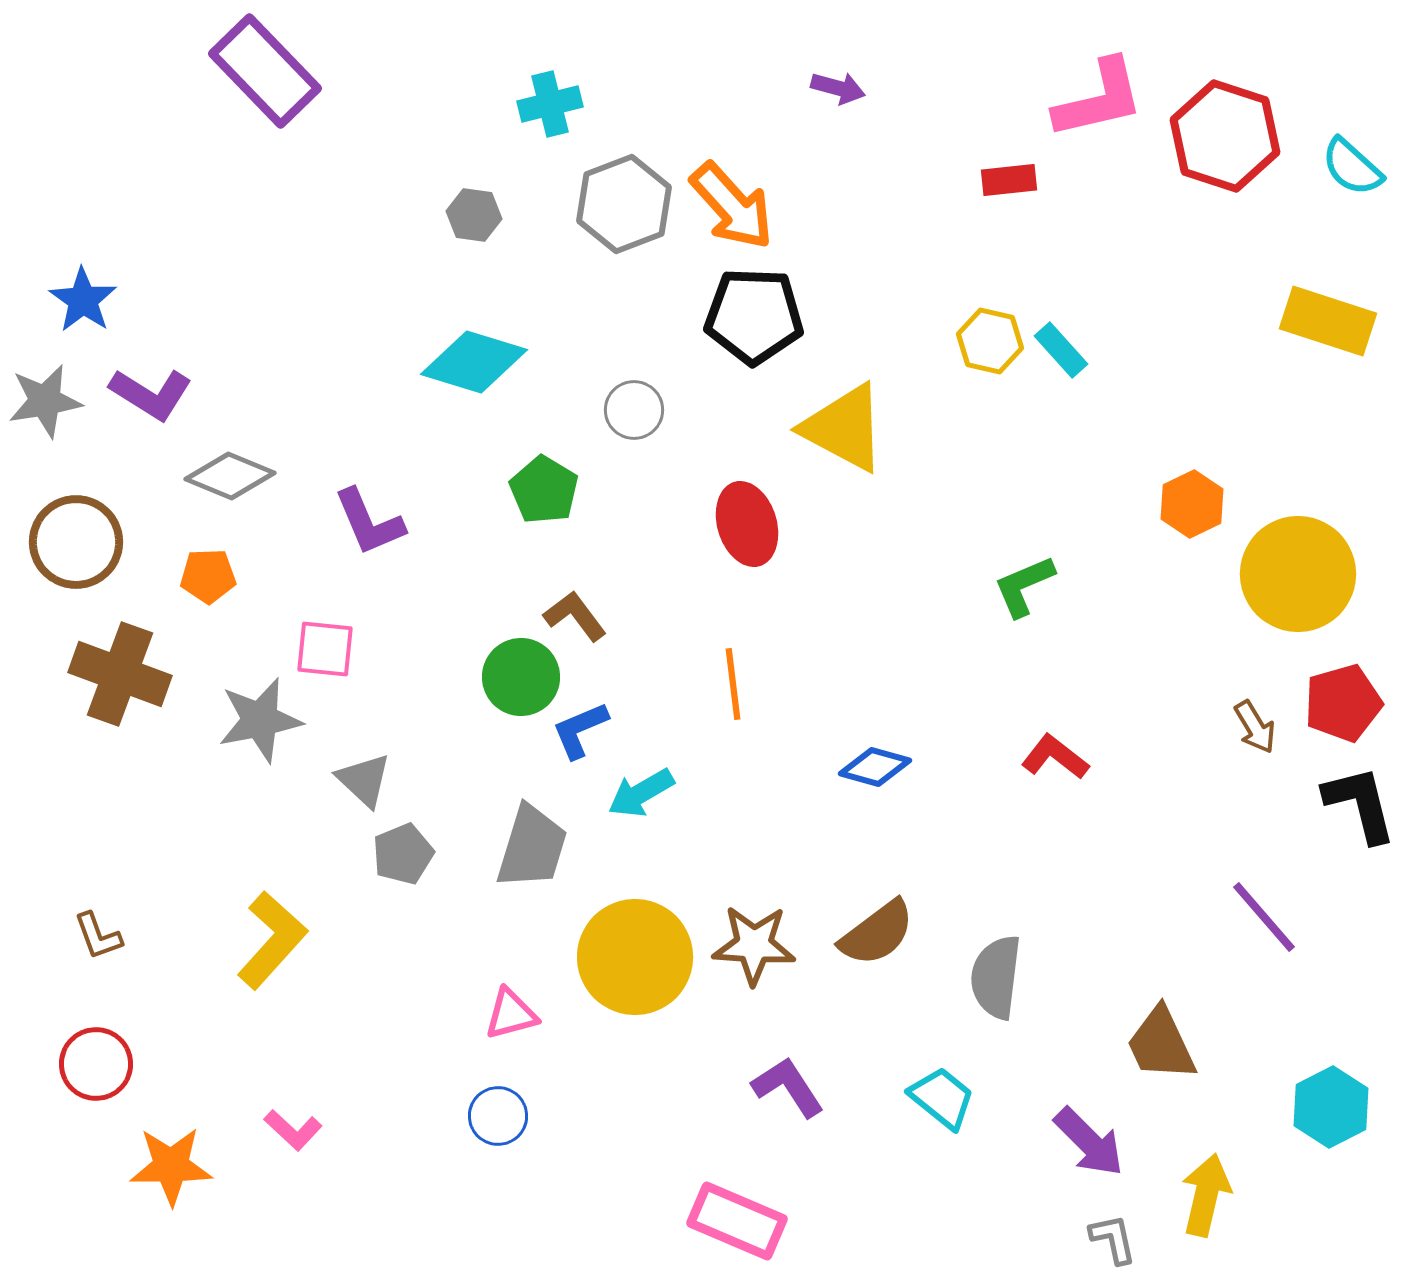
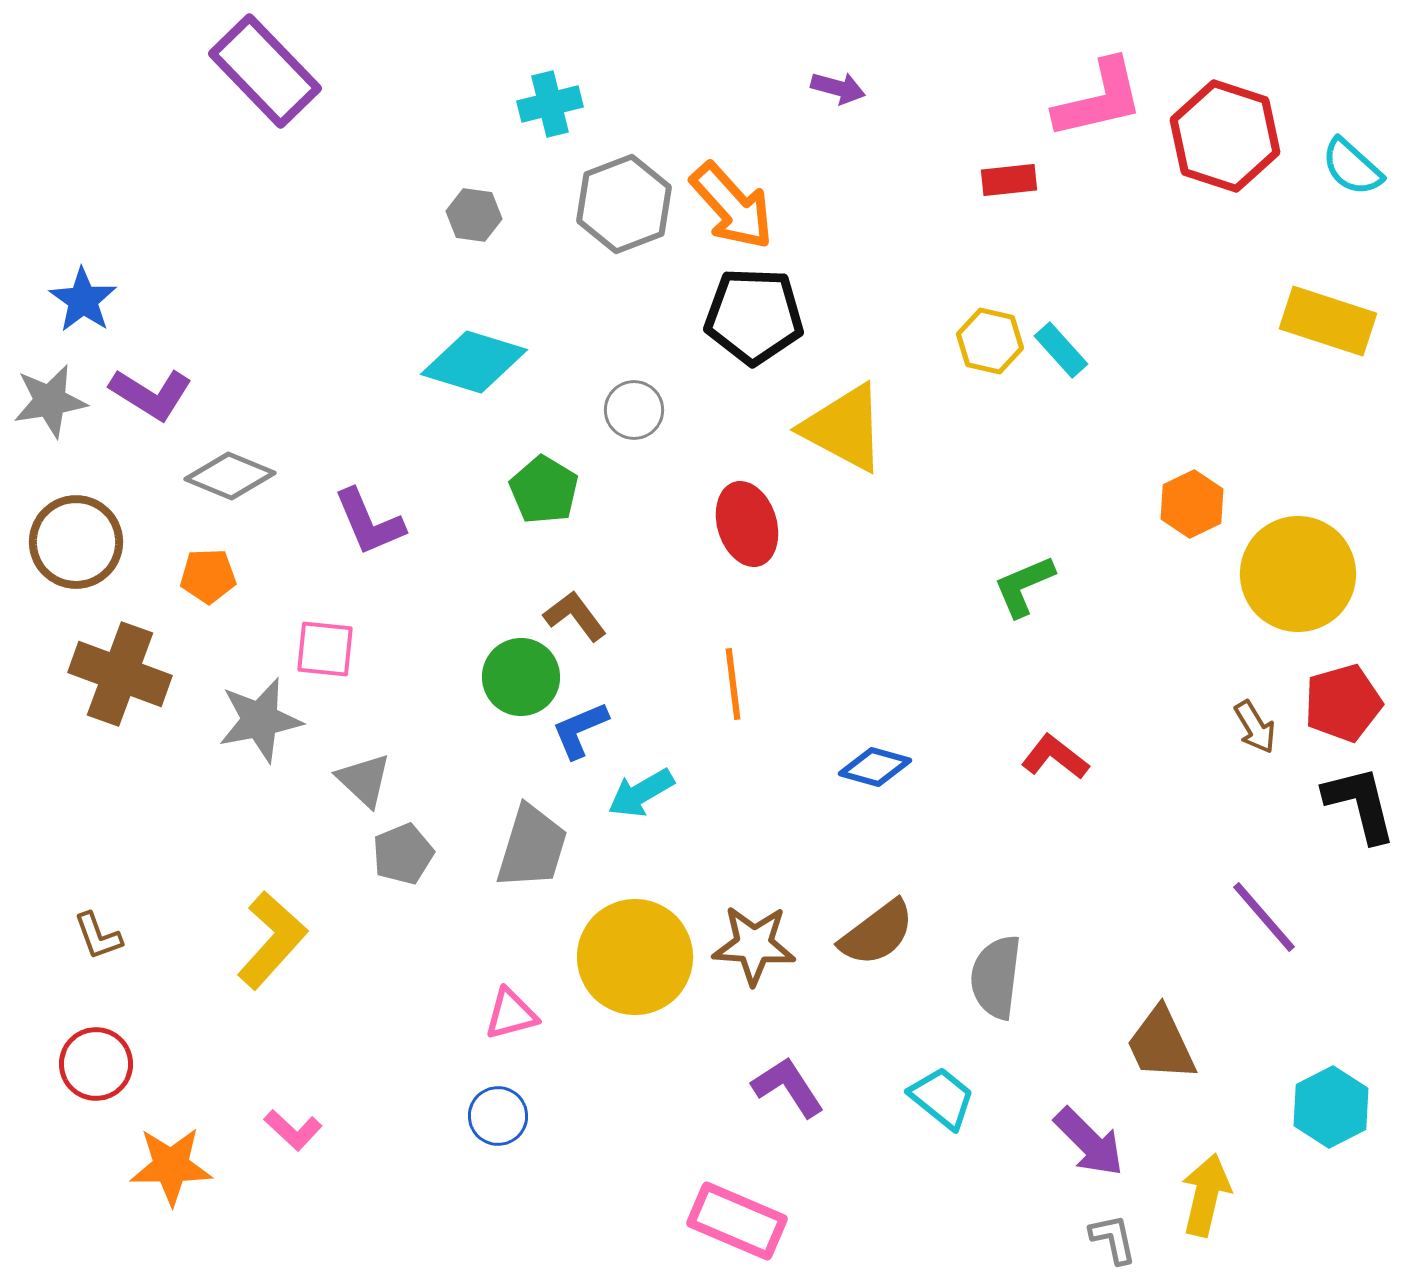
gray star at (45, 401): moved 5 px right
